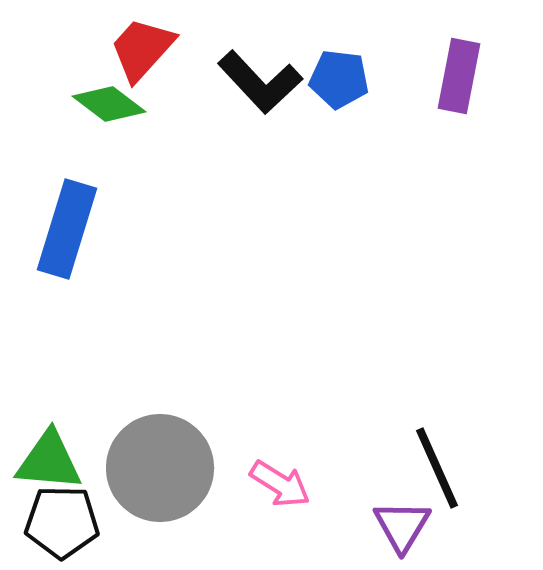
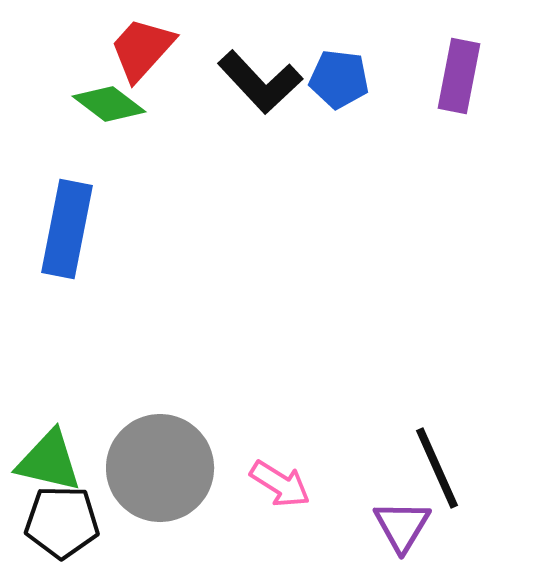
blue rectangle: rotated 6 degrees counterclockwise
green triangle: rotated 8 degrees clockwise
